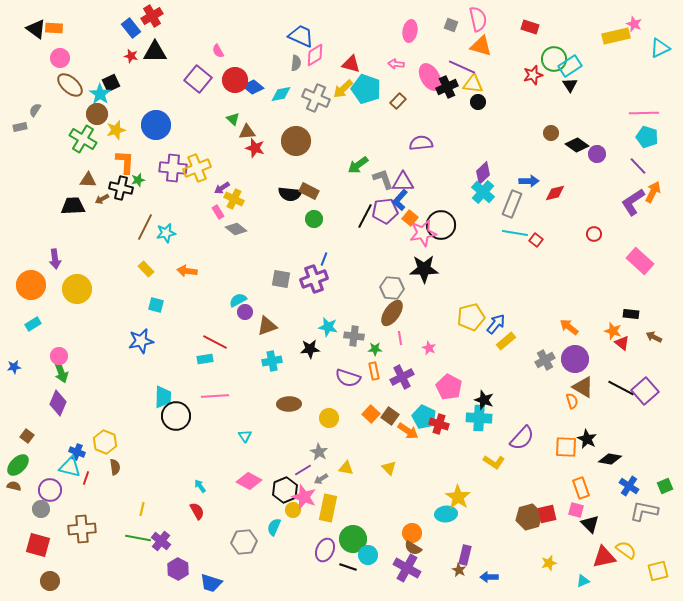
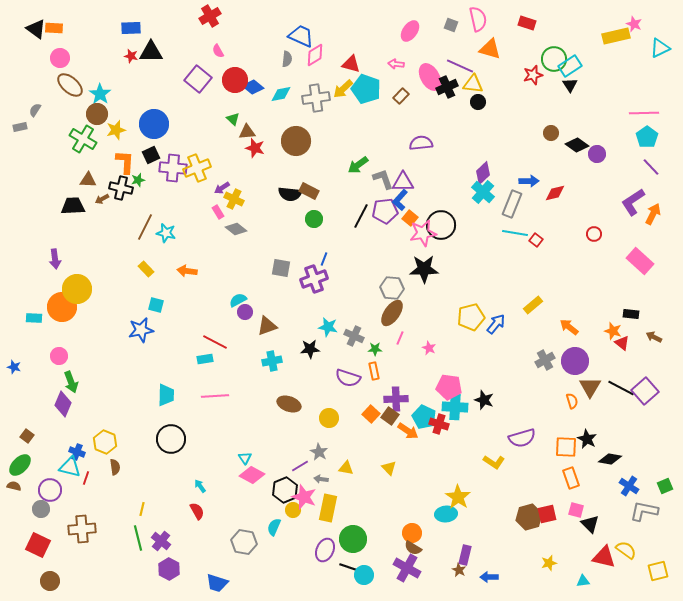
red cross at (152, 16): moved 58 px right
red rectangle at (530, 27): moved 3 px left, 4 px up
blue rectangle at (131, 28): rotated 54 degrees counterclockwise
pink ellipse at (410, 31): rotated 25 degrees clockwise
orange triangle at (481, 46): moved 9 px right, 3 px down
black triangle at (155, 52): moved 4 px left
gray semicircle at (296, 63): moved 9 px left, 4 px up
purple line at (462, 67): moved 2 px left, 1 px up
black square at (111, 83): moved 40 px right, 72 px down
gray cross at (316, 98): rotated 32 degrees counterclockwise
brown rectangle at (398, 101): moved 3 px right, 5 px up
blue circle at (156, 125): moved 2 px left, 1 px up
cyan pentagon at (647, 137): rotated 20 degrees clockwise
purple line at (638, 166): moved 13 px right, 1 px down
orange arrow at (653, 192): moved 22 px down
black line at (365, 216): moved 4 px left
cyan star at (166, 233): rotated 24 degrees clockwise
gray square at (281, 279): moved 11 px up
orange circle at (31, 285): moved 31 px right, 22 px down
cyan rectangle at (33, 324): moved 1 px right, 6 px up; rotated 35 degrees clockwise
gray cross at (354, 336): rotated 18 degrees clockwise
pink line at (400, 338): rotated 32 degrees clockwise
blue star at (141, 341): moved 11 px up
yellow rectangle at (506, 341): moved 27 px right, 36 px up
purple circle at (575, 359): moved 2 px down
blue star at (14, 367): rotated 24 degrees clockwise
green arrow at (61, 372): moved 10 px right, 10 px down
purple cross at (402, 377): moved 6 px left, 22 px down; rotated 25 degrees clockwise
pink pentagon at (449, 387): rotated 20 degrees counterclockwise
brown triangle at (583, 387): moved 7 px right; rotated 30 degrees clockwise
cyan trapezoid at (163, 397): moved 3 px right, 2 px up
purple diamond at (58, 403): moved 5 px right, 1 px down
brown ellipse at (289, 404): rotated 20 degrees clockwise
black circle at (176, 416): moved 5 px left, 23 px down
cyan cross at (479, 418): moved 24 px left, 11 px up
cyan triangle at (245, 436): moved 22 px down
purple semicircle at (522, 438): rotated 32 degrees clockwise
green ellipse at (18, 465): moved 2 px right
purple line at (303, 470): moved 3 px left, 4 px up
gray arrow at (321, 479): rotated 40 degrees clockwise
pink diamond at (249, 481): moved 3 px right, 6 px up
orange rectangle at (581, 488): moved 10 px left, 10 px up
green line at (138, 538): rotated 65 degrees clockwise
gray hexagon at (244, 542): rotated 15 degrees clockwise
red square at (38, 545): rotated 10 degrees clockwise
cyan circle at (368, 555): moved 4 px left, 20 px down
red triangle at (604, 557): rotated 25 degrees clockwise
purple hexagon at (178, 569): moved 9 px left
cyan triangle at (583, 581): rotated 16 degrees clockwise
blue trapezoid at (211, 583): moved 6 px right
